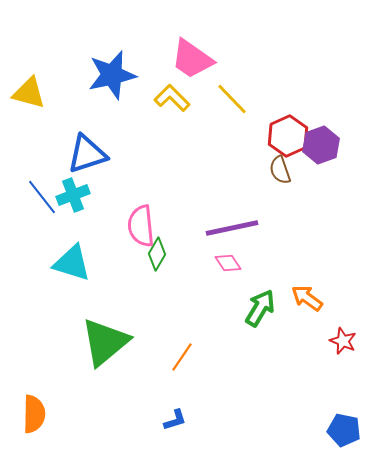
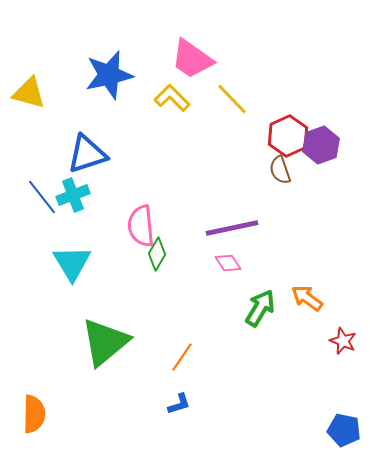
blue star: moved 3 px left
cyan triangle: rotated 42 degrees clockwise
blue L-shape: moved 4 px right, 16 px up
